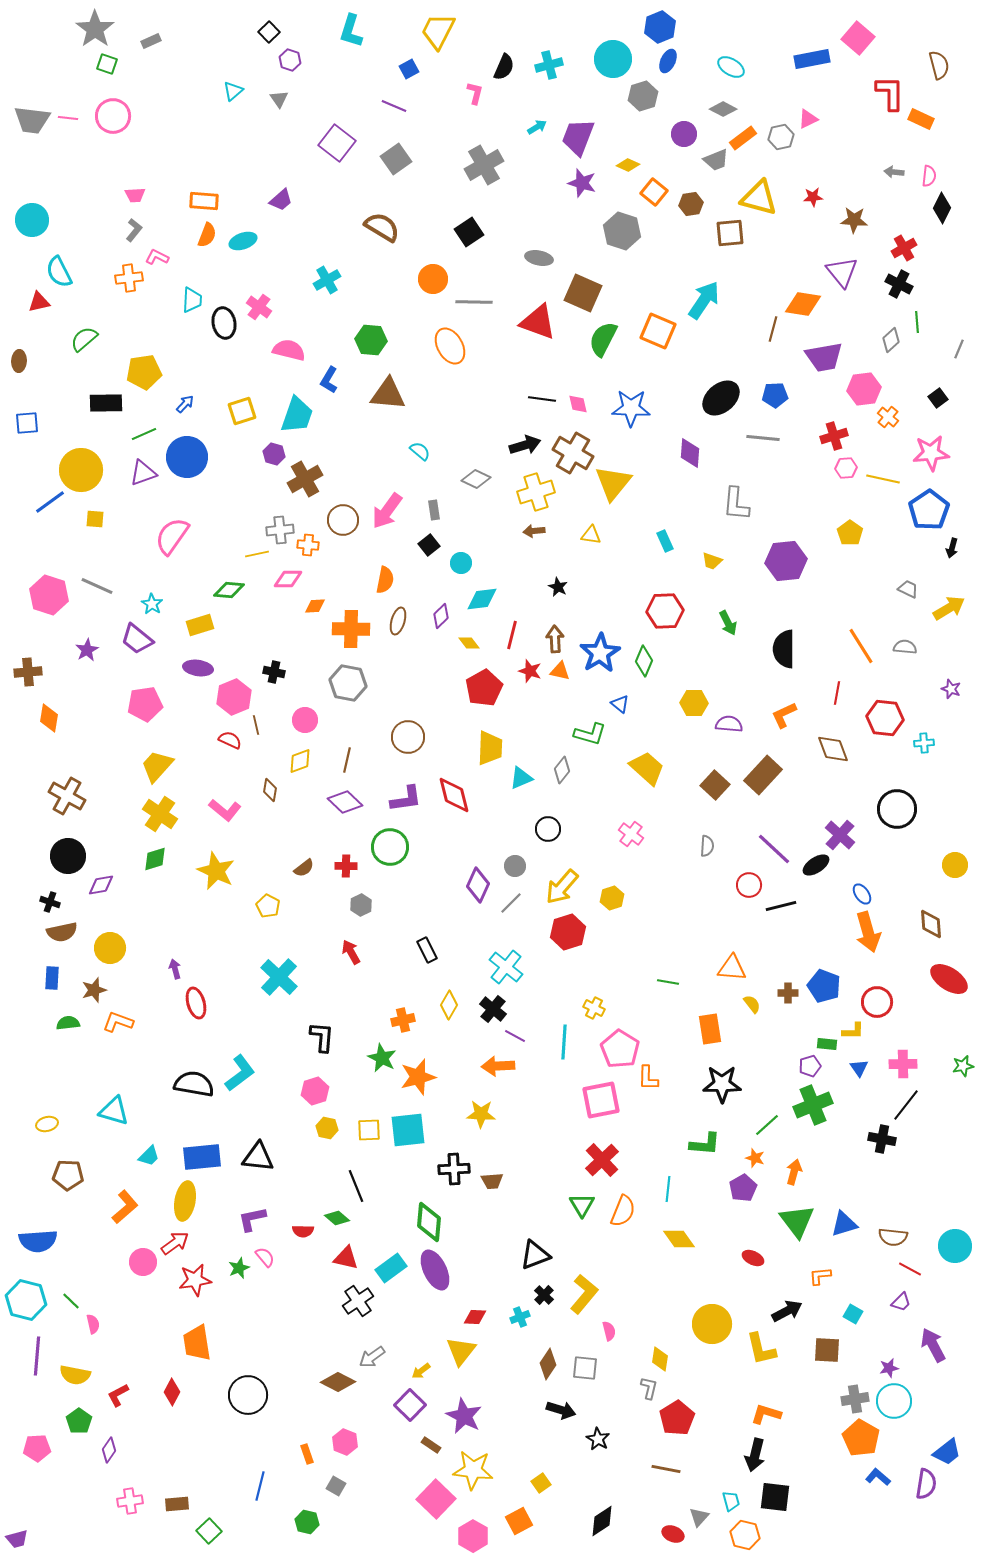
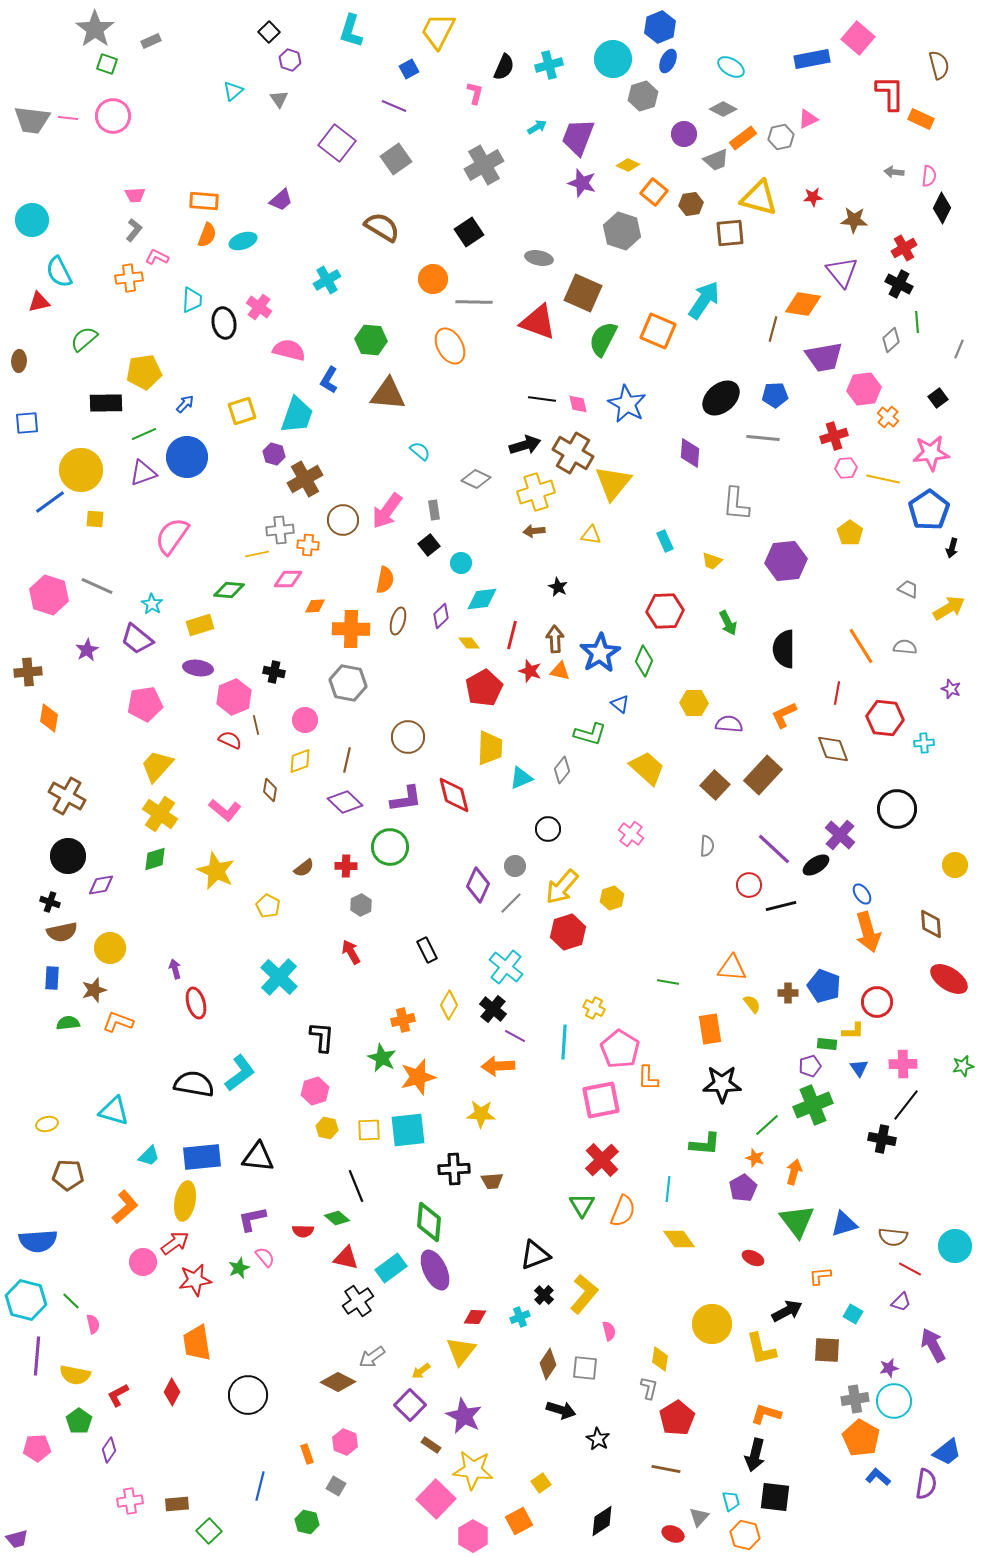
blue star at (631, 408): moved 4 px left, 4 px up; rotated 27 degrees clockwise
